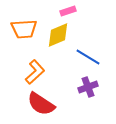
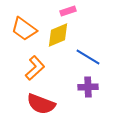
orange trapezoid: rotated 40 degrees clockwise
orange L-shape: moved 4 px up
purple cross: rotated 18 degrees clockwise
red semicircle: rotated 12 degrees counterclockwise
